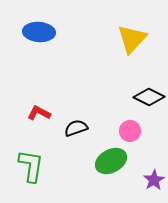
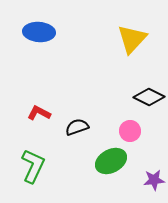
black semicircle: moved 1 px right, 1 px up
green L-shape: moved 2 px right; rotated 16 degrees clockwise
purple star: rotated 25 degrees clockwise
